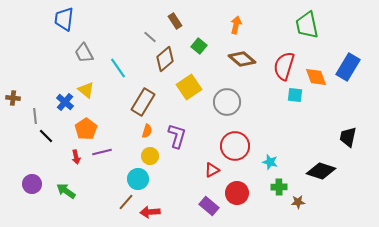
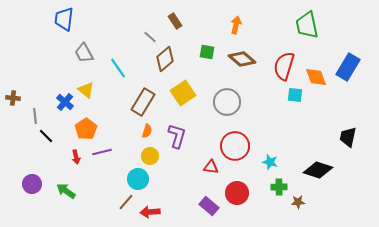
green square at (199, 46): moved 8 px right, 6 px down; rotated 28 degrees counterclockwise
yellow square at (189, 87): moved 6 px left, 6 px down
red triangle at (212, 170): moved 1 px left, 3 px up; rotated 35 degrees clockwise
black diamond at (321, 171): moved 3 px left, 1 px up
